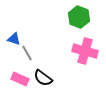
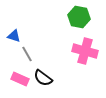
green hexagon: rotated 10 degrees counterclockwise
blue triangle: moved 3 px up
gray line: moved 1 px down
